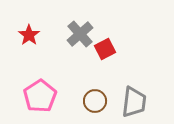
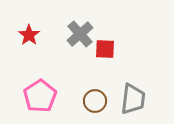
red square: rotated 30 degrees clockwise
gray trapezoid: moved 1 px left, 3 px up
